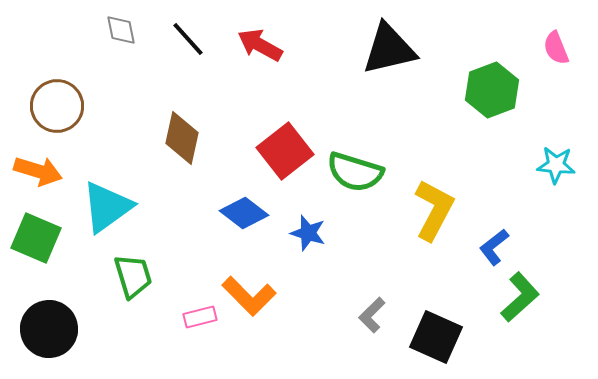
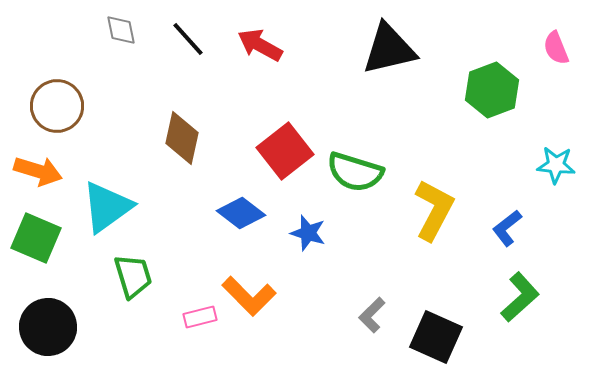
blue diamond: moved 3 px left
blue L-shape: moved 13 px right, 19 px up
black circle: moved 1 px left, 2 px up
